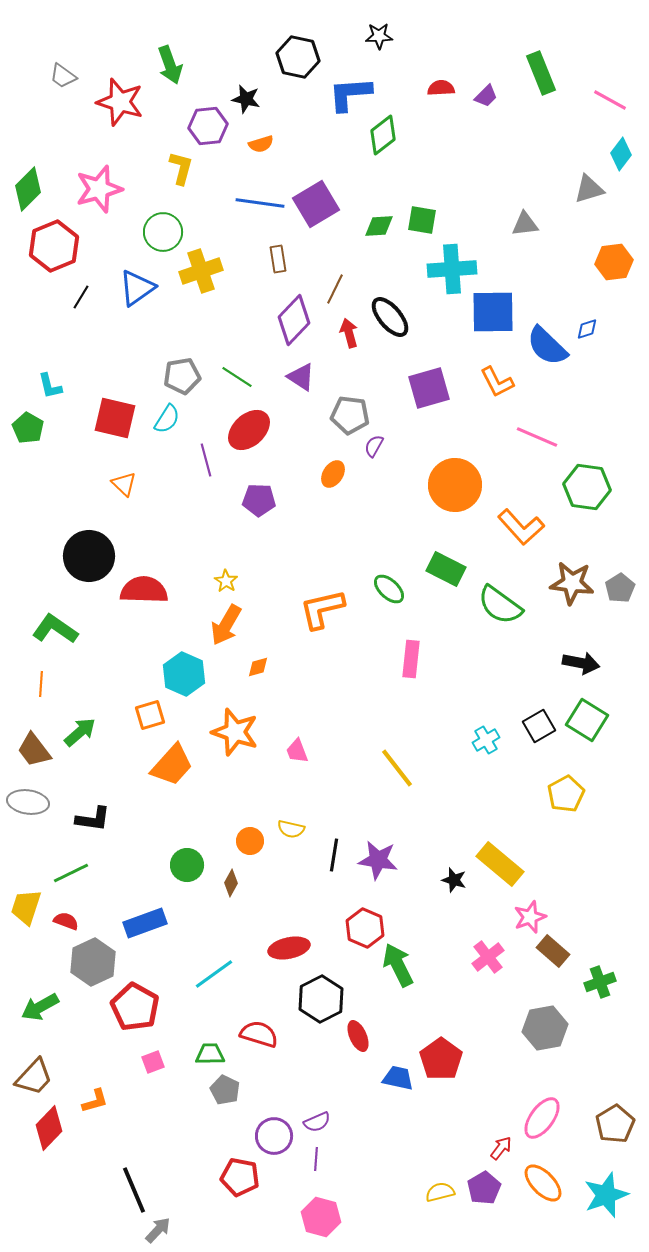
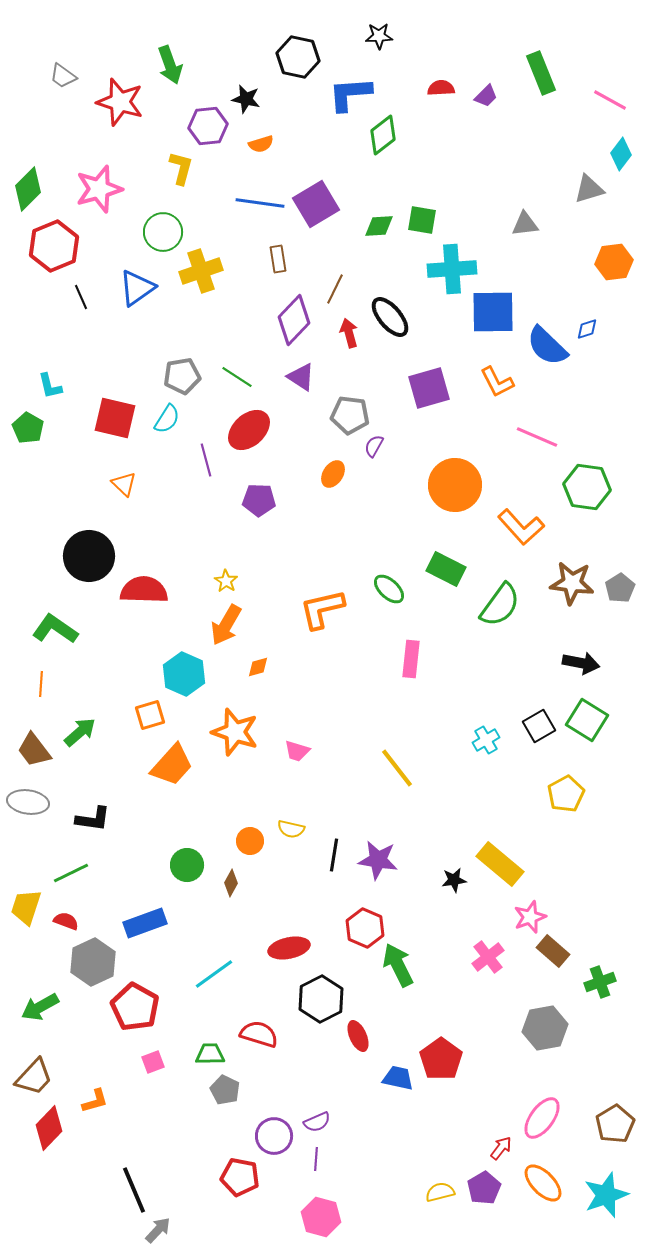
black line at (81, 297): rotated 55 degrees counterclockwise
green semicircle at (500, 605): rotated 90 degrees counterclockwise
pink trapezoid at (297, 751): rotated 52 degrees counterclockwise
black star at (454, 880): rotated 25 degrees counterclockwise
